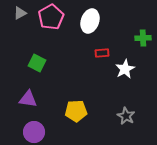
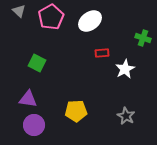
gray triangle: moved 1 px left, 2 px up; rotated 48 degrees counterclockwise
white ellipse: rotated 35 degrees clockwise
green cross: rotated 21 degrees clockwise
purple circle: moved 7 px up
